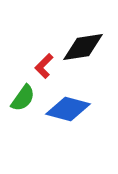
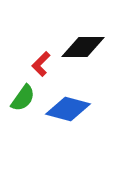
black diamond: rotated 9 degrees clockwise
red L-shape: moved 3 px left, 2 px up
